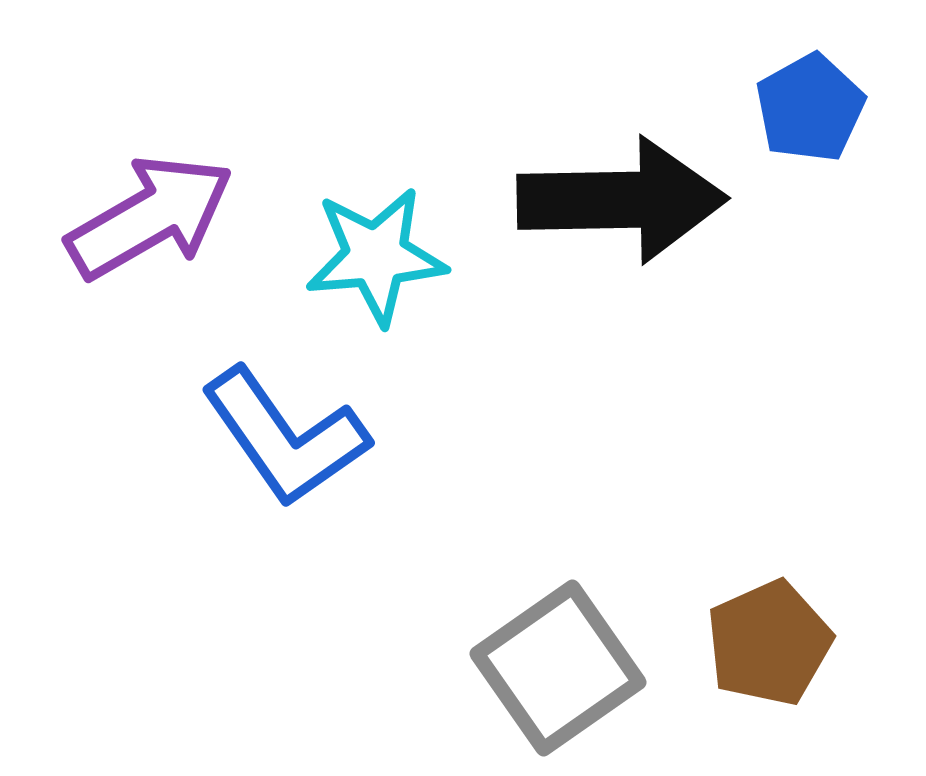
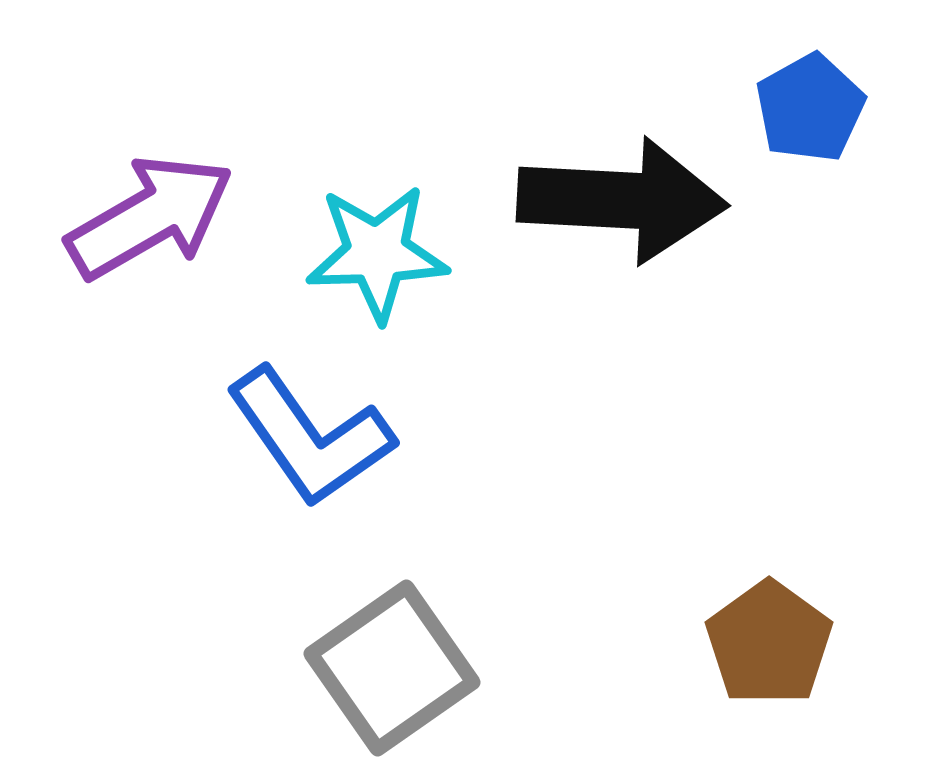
black arrow: rotated 4 degrees clockwise
cyan star: moved 1 px right, 3 px up; rotated 3 degrees clockwise
blue L-shape: moved 25 px right
brown pentagon: rotated 12 degrees counterclockwise
gray square: moved 166 px left
